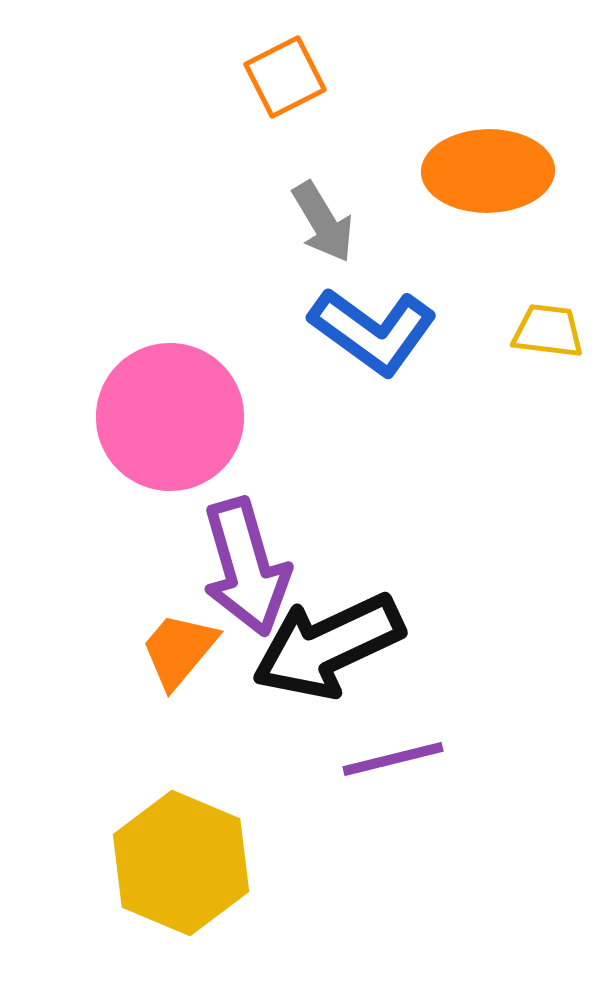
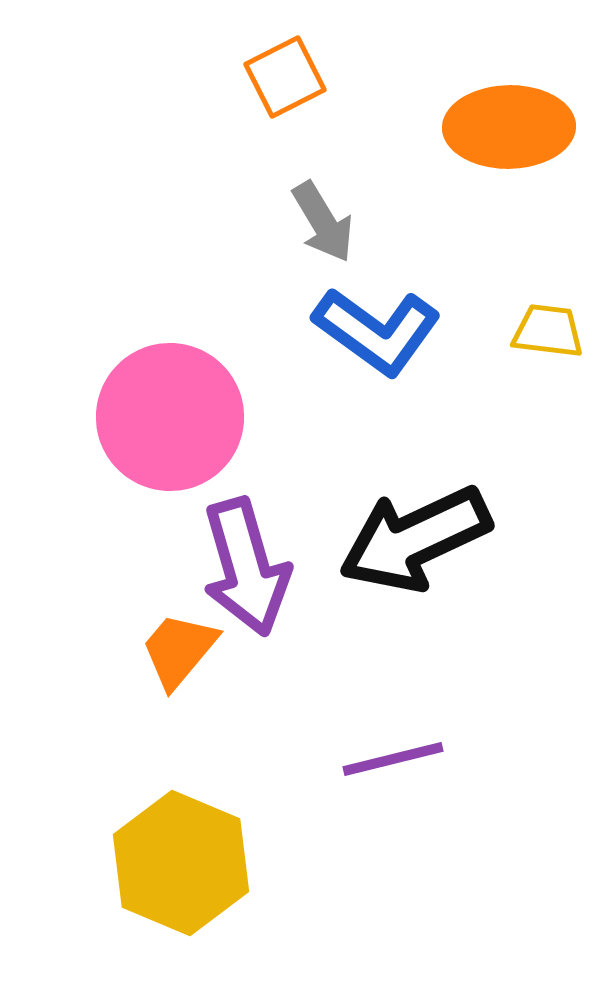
orange ellipse: moved 21 px right, 44 px up
blue L-shape: moved 4 px right
black arrow: moved 87 px right, 107 px up
